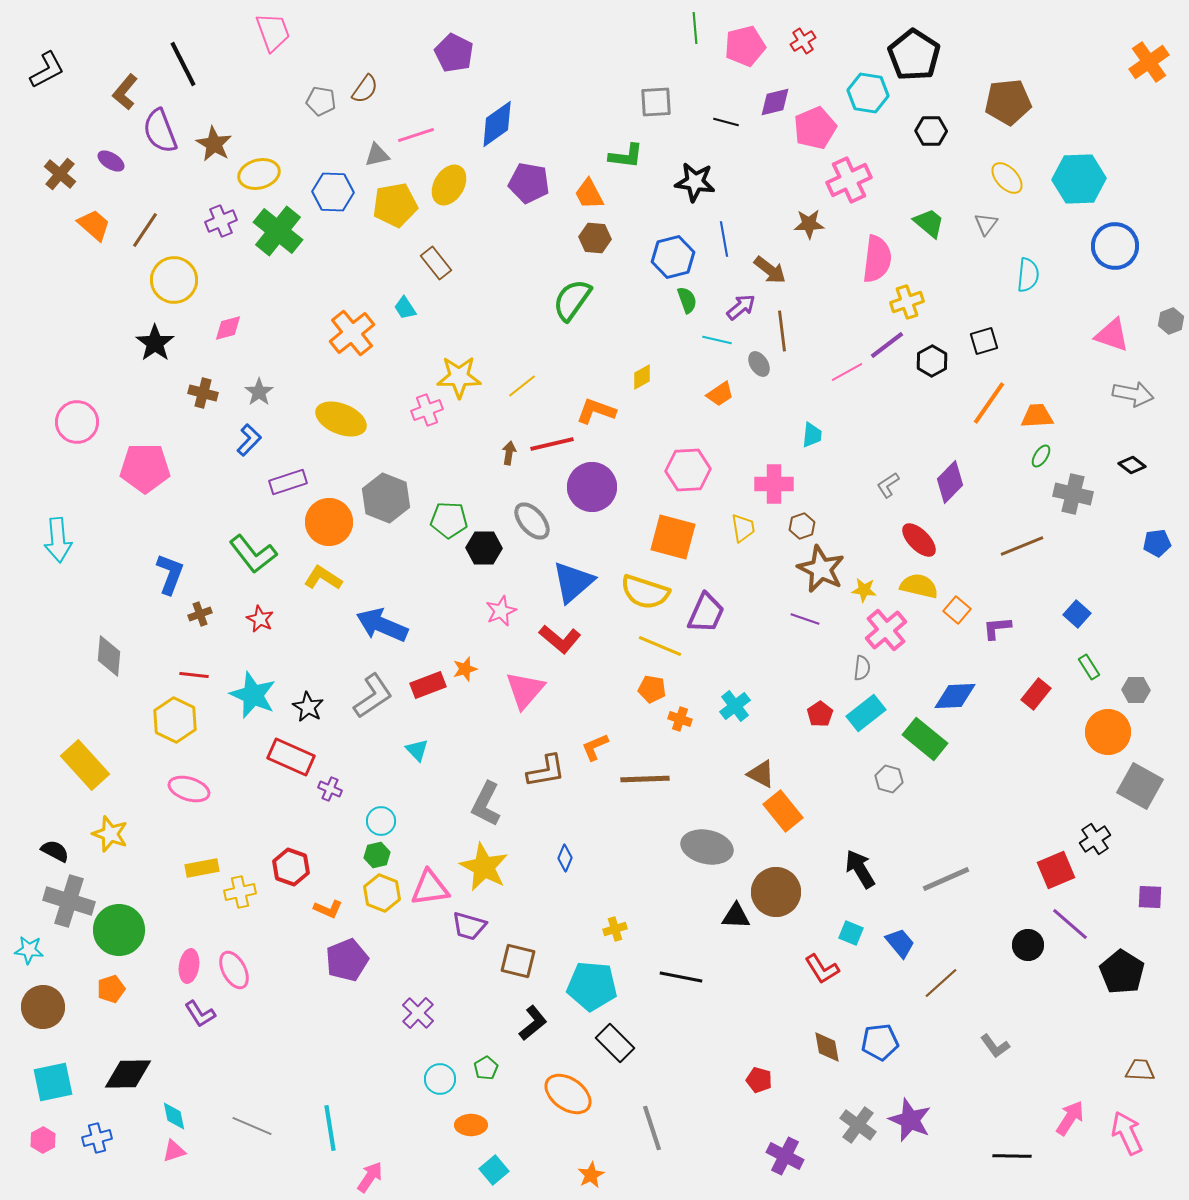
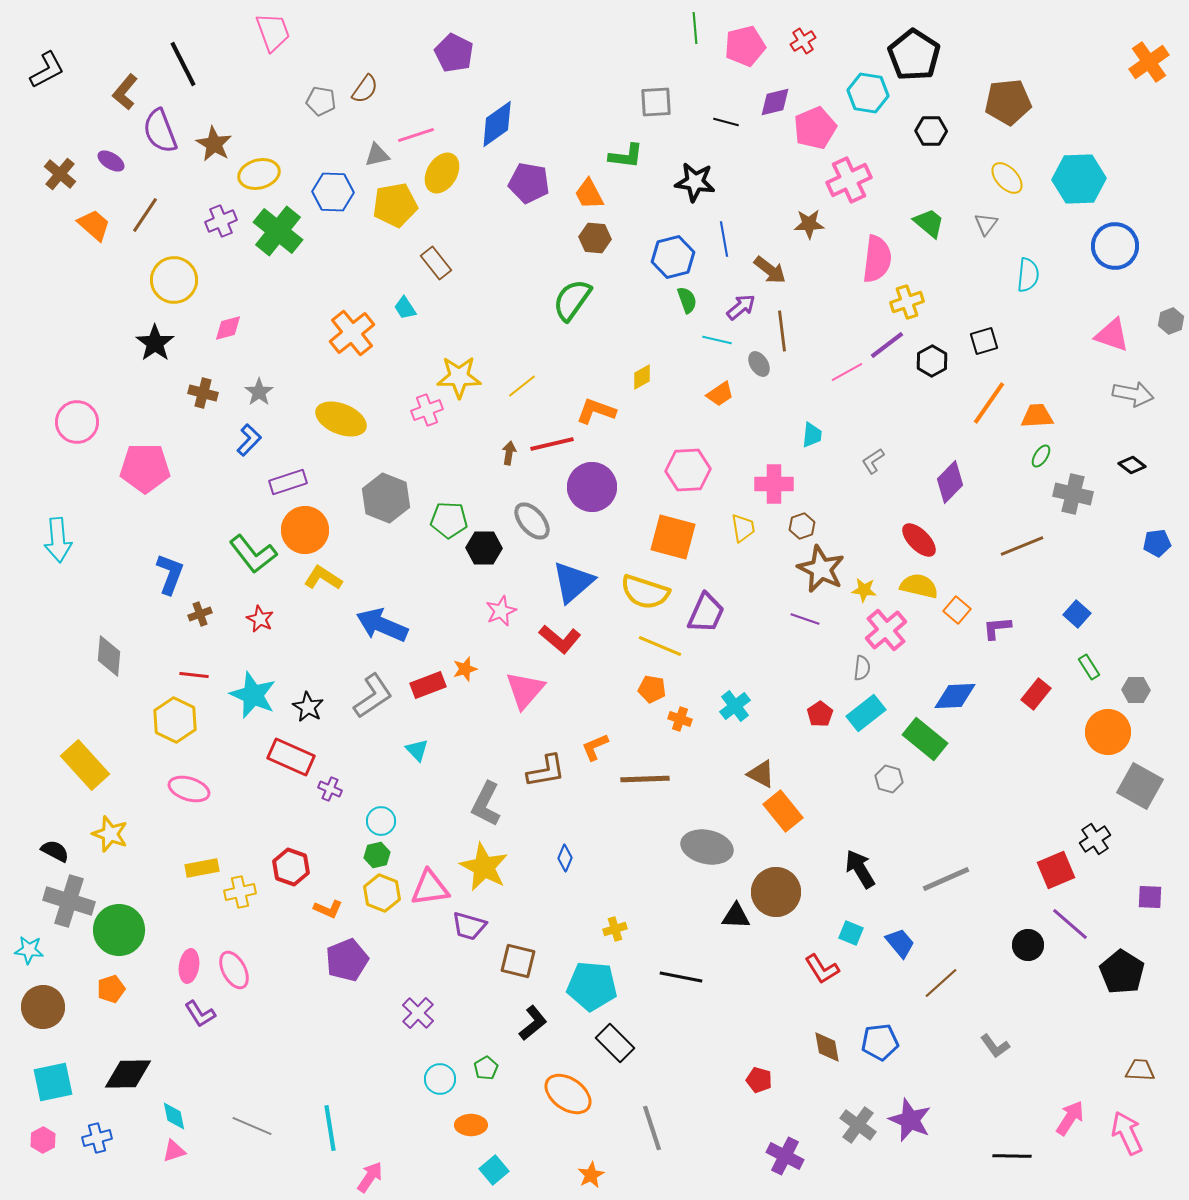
yellow ellipse at (449, 185): moved 7 px left, 12 px up
brown line at (145, 230): moved 15 px up
gray L-shape at (888, 485): moved 15 px left, 24 px up
orange circle at (329, 522): moved 24 px left, 8 px down
